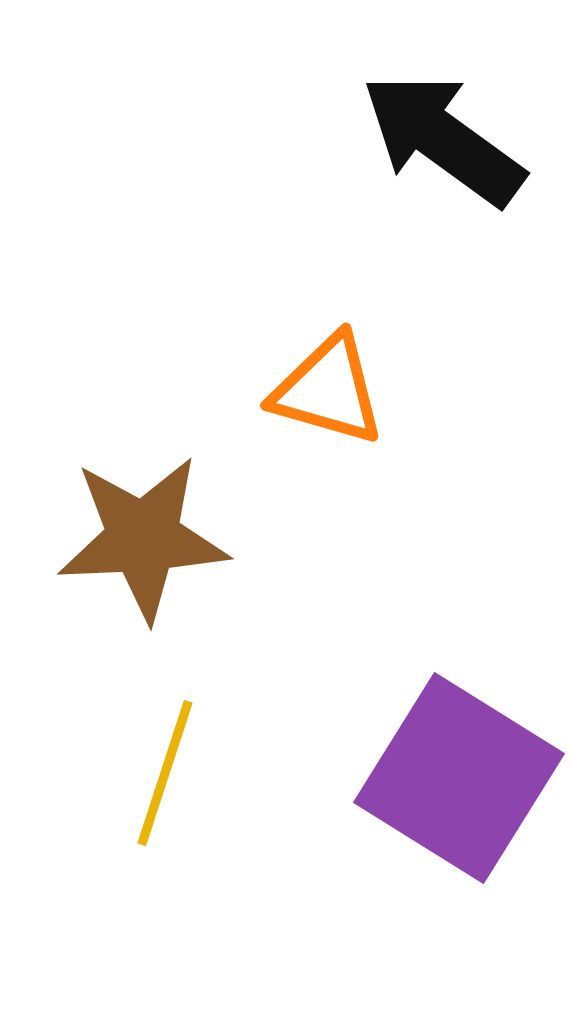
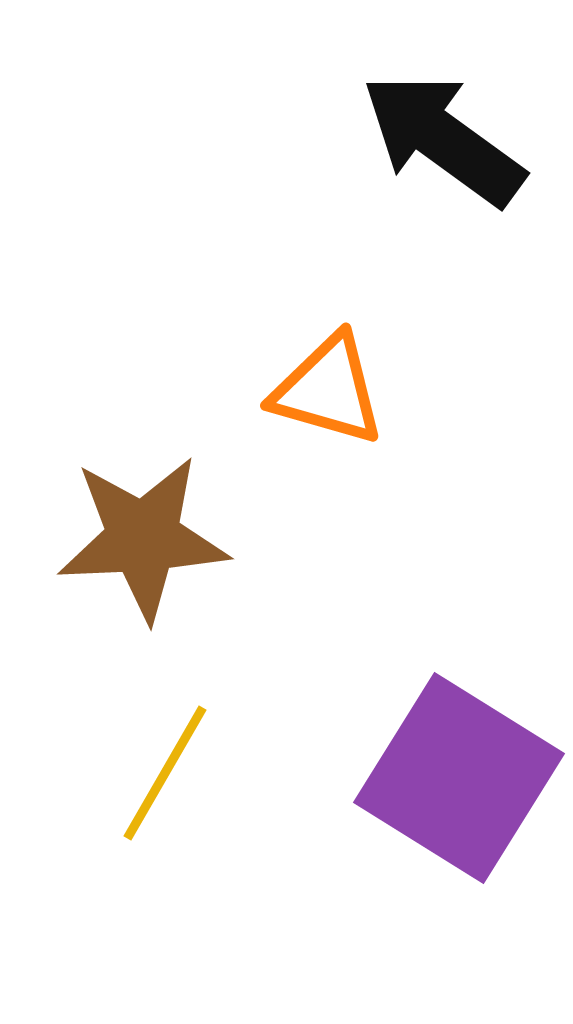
yellow line: rotated 12 degrees clockwise
